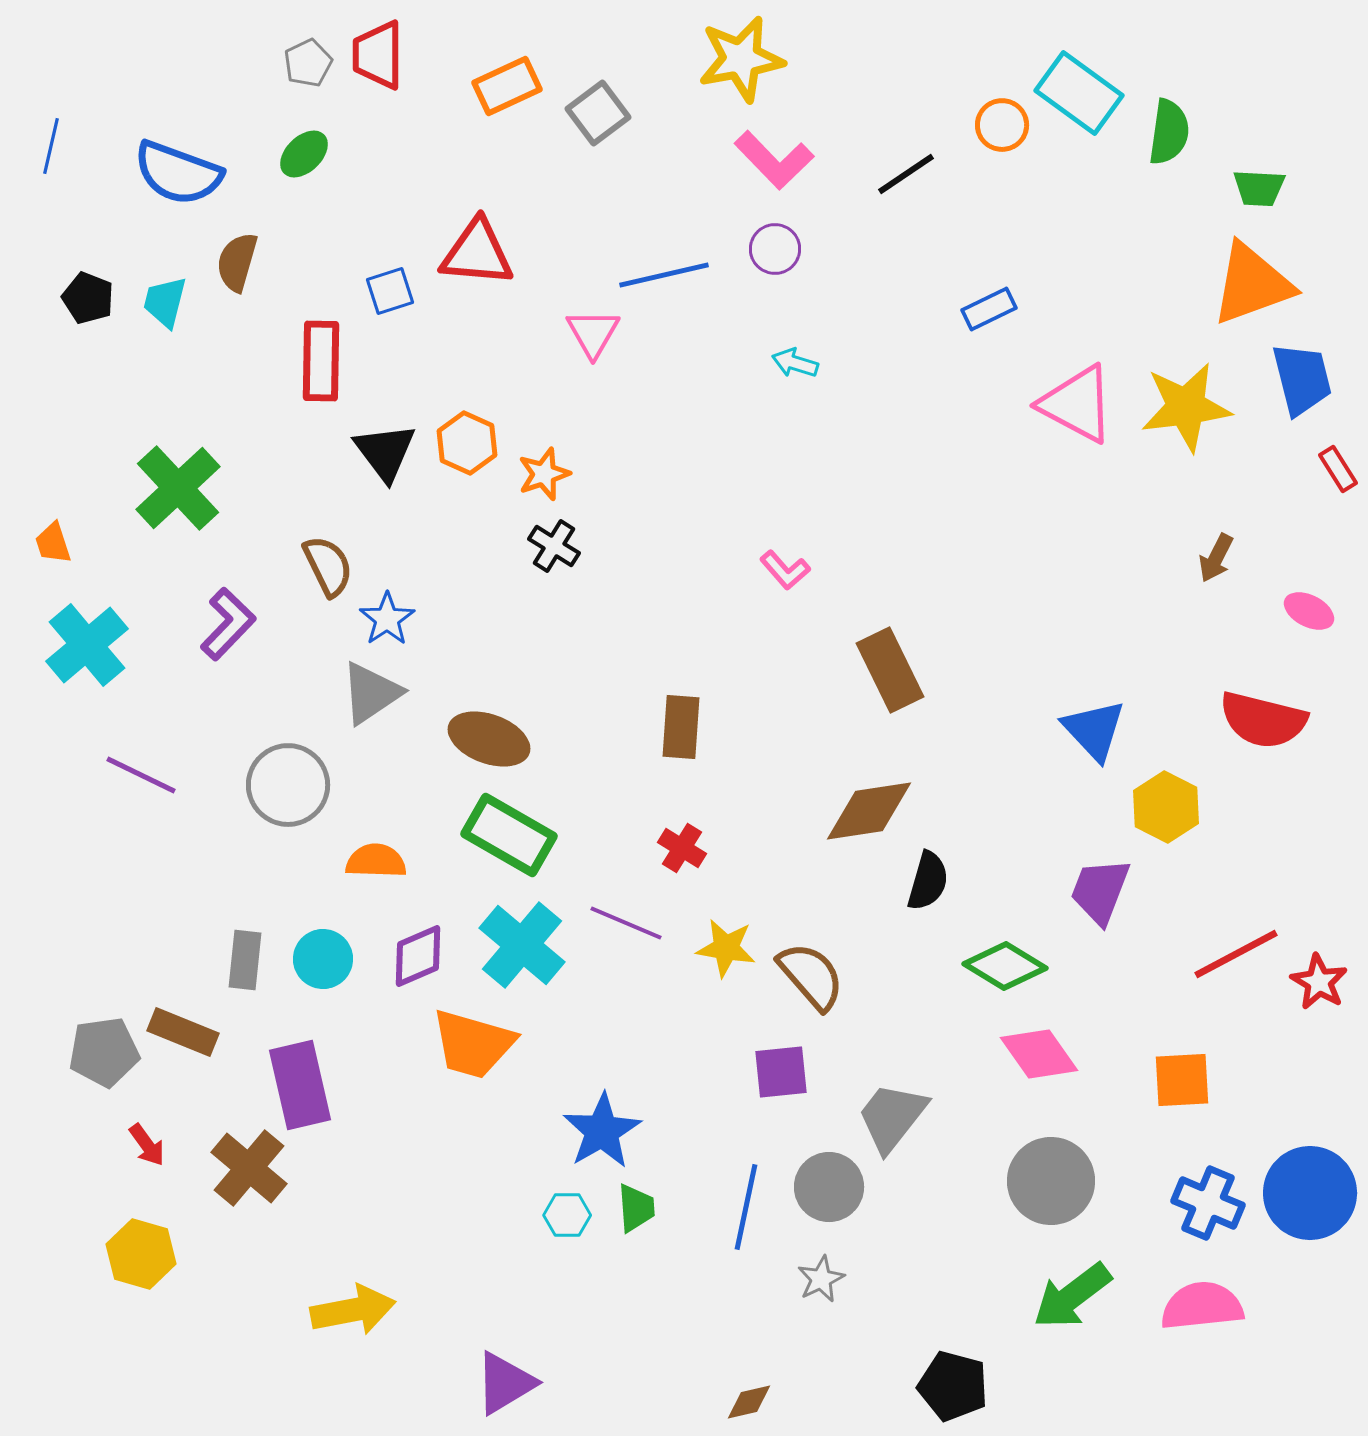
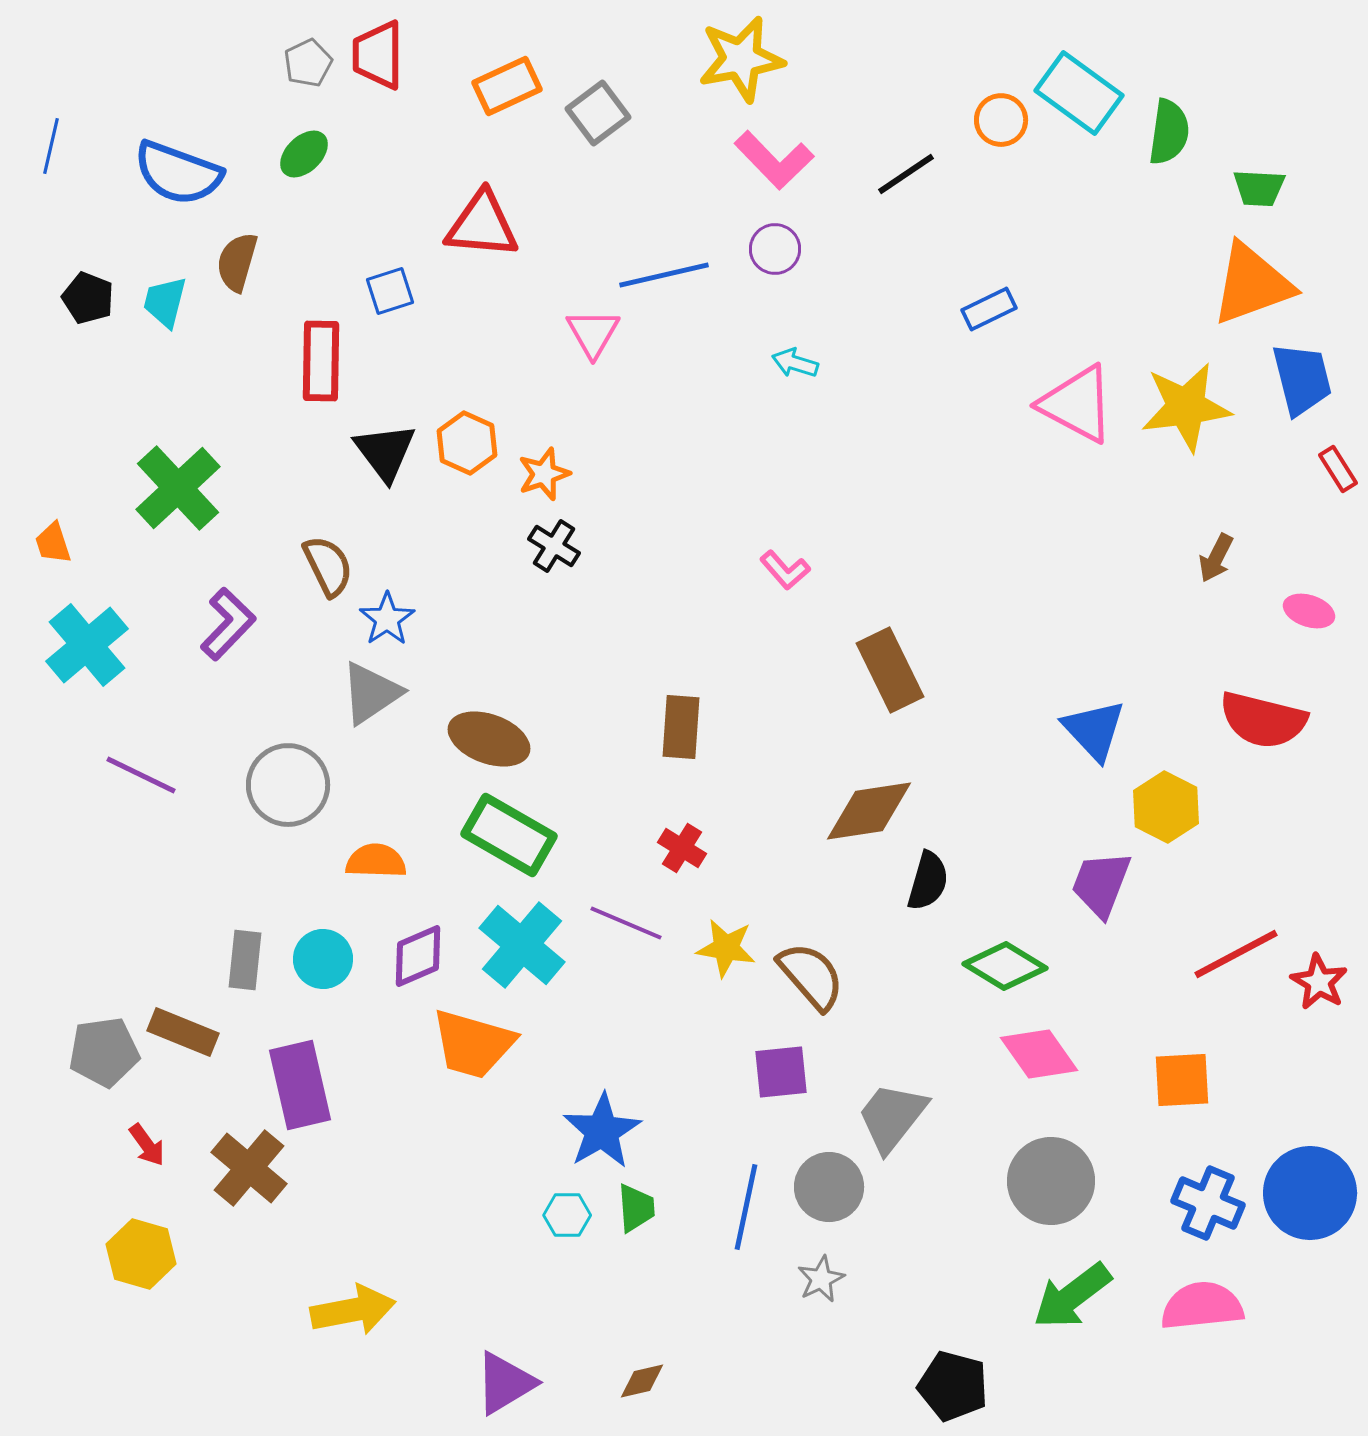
orange circle at (1002, 125): moved 1 px left, 5 px up
red triangle at (477, 253): moved 5 px right, 28 px up
pink ellipse at (1309, 611): rotated 9 degrees counterclockwise
purple trapezoid at (1100, 891): moved 1 px right, 7 px up
brown diamond at (749, 1402): moved 107 px left, 21 px up
